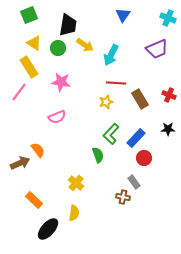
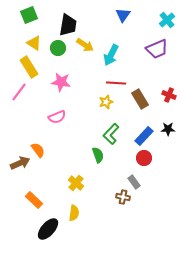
cyan cross: moved 1 px left, 2 px down; rotated 28 degrees clockwise
blue rectangle: moved 8 px right, 2 px up
